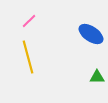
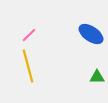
pink line: moved 14 px down
yellow line: moved 9 px down
